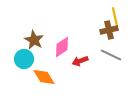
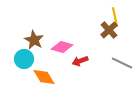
brown cross: rotated 30 degrees counterclockwise
pink diamond: rotated 50 degrees clockwise
gray line: moved 11 px right, 8 px down
